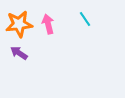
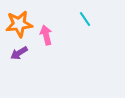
pink arrow: moved 2 px left, 11 px down
purple arrow: rotated 66 degrees counterclockwise
